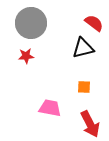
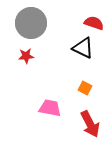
red semicircle: rotated 18 degrees counterclockwise
black triangle: rotated 40 degrees clockwise
orange square: moved 1 px right, 1 px down; rotated 24 degrees clockwise
